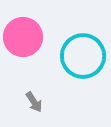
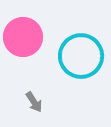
cyan circle: moved 2 px left
